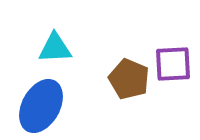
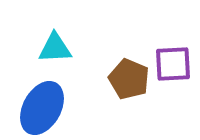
blue ellipse: moved 1 px right, 2 px down
